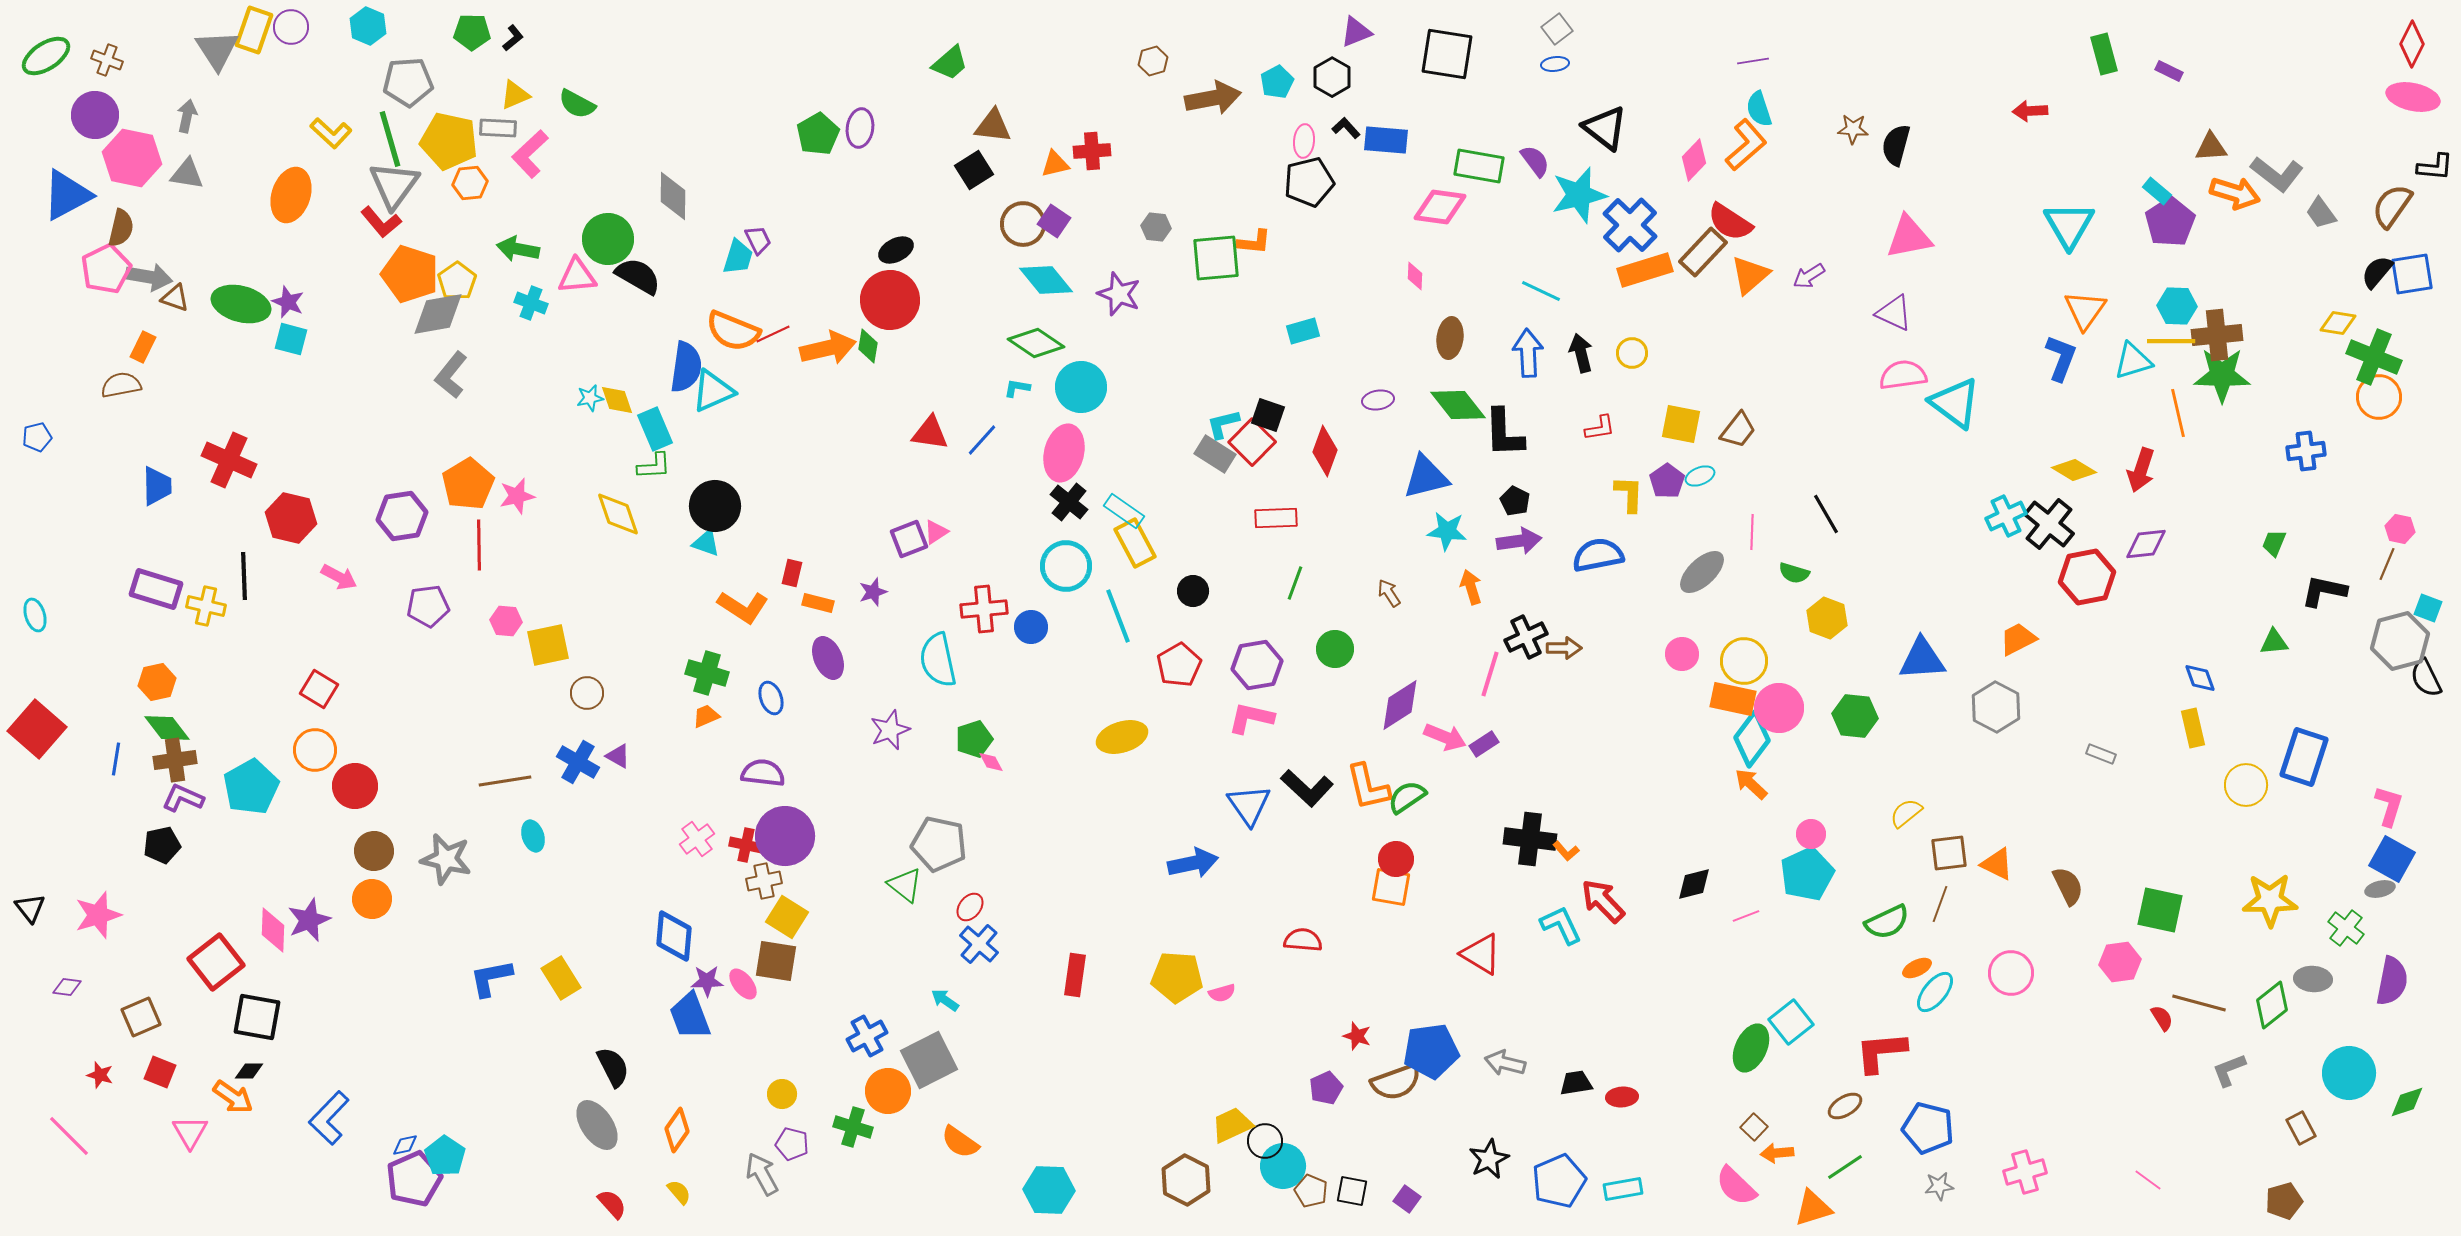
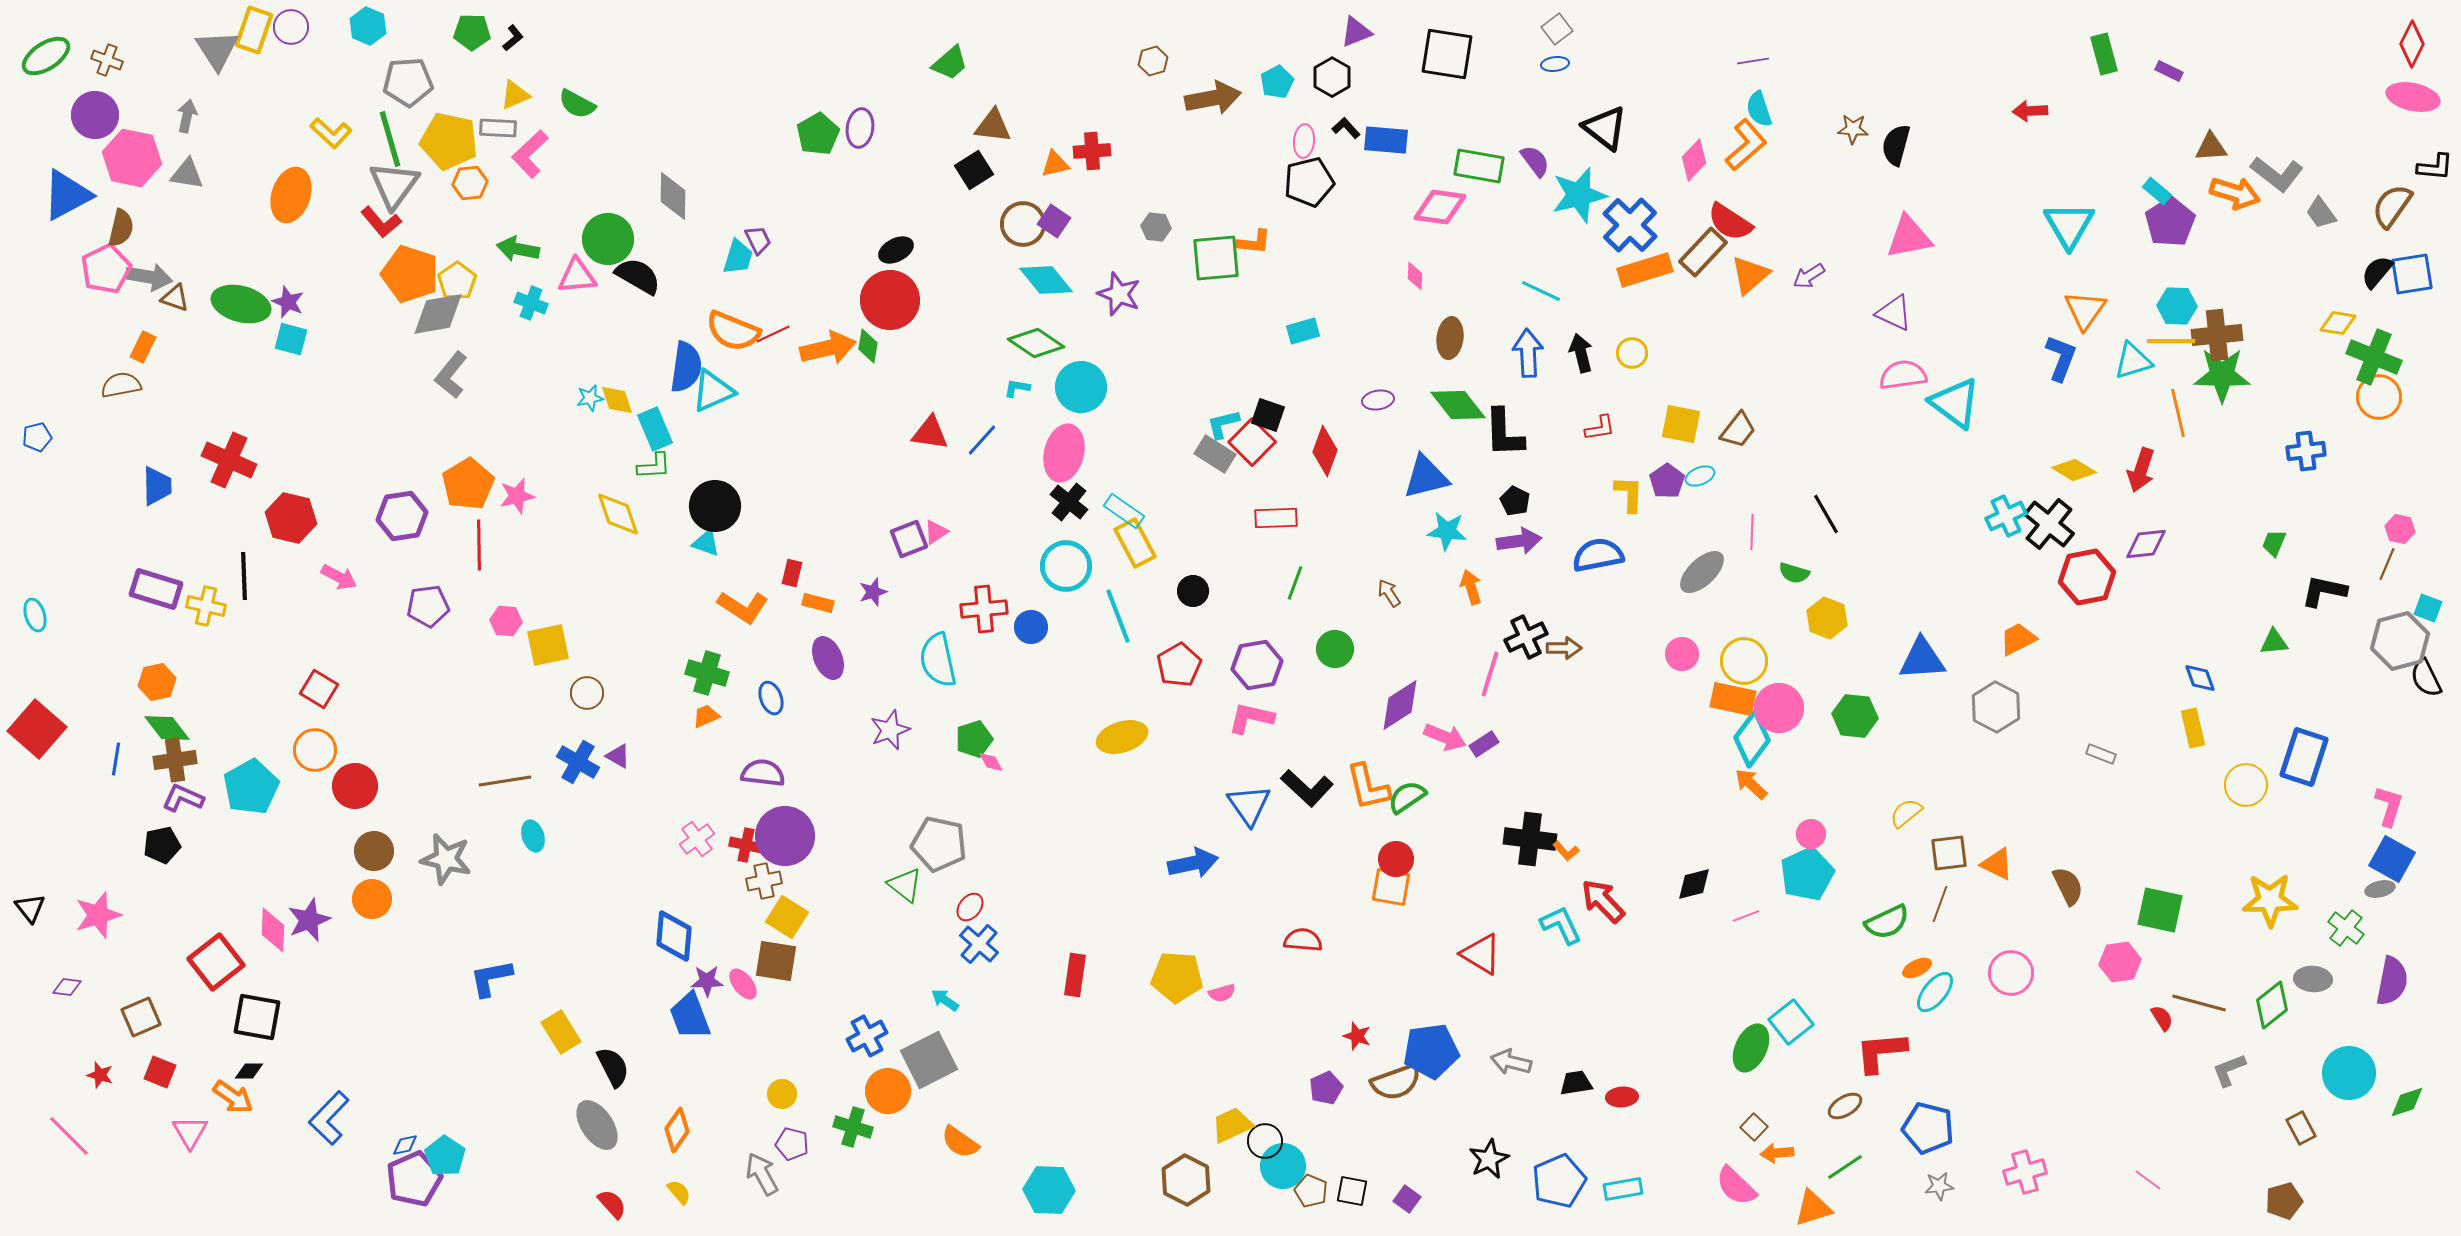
yellow rectangle at (561, 978): moved 54 px down
gray arrow at (1505, 1063): moved 6 px right, 1 px up
